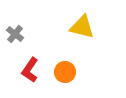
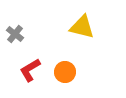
red L-shape: rotated 25 degrees clockwise
